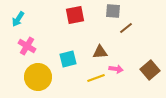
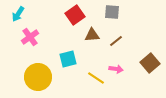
gray square: moved 1 px left, 1 px down
red square: rotated 24 degrees counterclockwise
cyan arrow: moved 5 px up
brown line: moved 10 px left, 13 px down
pink cross: moved 3 px right, 9 px up; rotated 24 degrees clockwise
brown triangle: moved 8 px left, 17 px up
brown square: moved 7 px up
yellow line: rotated 54 degrees clockwise
